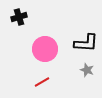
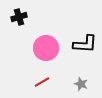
black L-shape: moved 1 px left, 1 px down
pink circle: moved 1 px right, 1 px up
gray star: moved 6 px left, 14 px down
